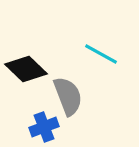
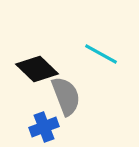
black diamond: moved 11 px right
gray semicircle: moved 2 px left
